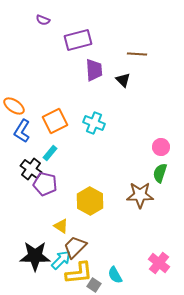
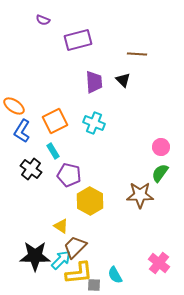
purple trapezoid: moved 12 px down
cyan rectangle: moved 3 px right, 2 px up; rotated 70 degrees counterclockwise
green semicircle: rotated 18 degrees clockwise
purple pentagon: moved 24 px right, 9 px up
gray square: rotated 32 degrees counterclockwise
